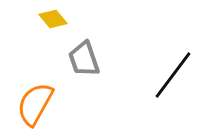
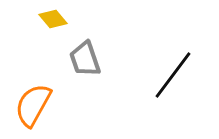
gray trapezoid: moved 1 px right
orange semicircle: moved 2 px left, 1 px down
